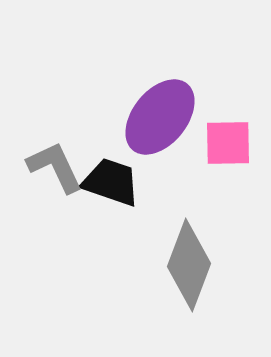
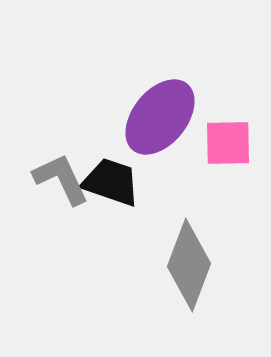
gray L-shape: moved 6 px right, 12 px down
